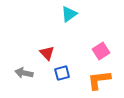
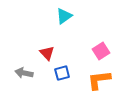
cyan triangle: moved 5 px left, 2 px down
